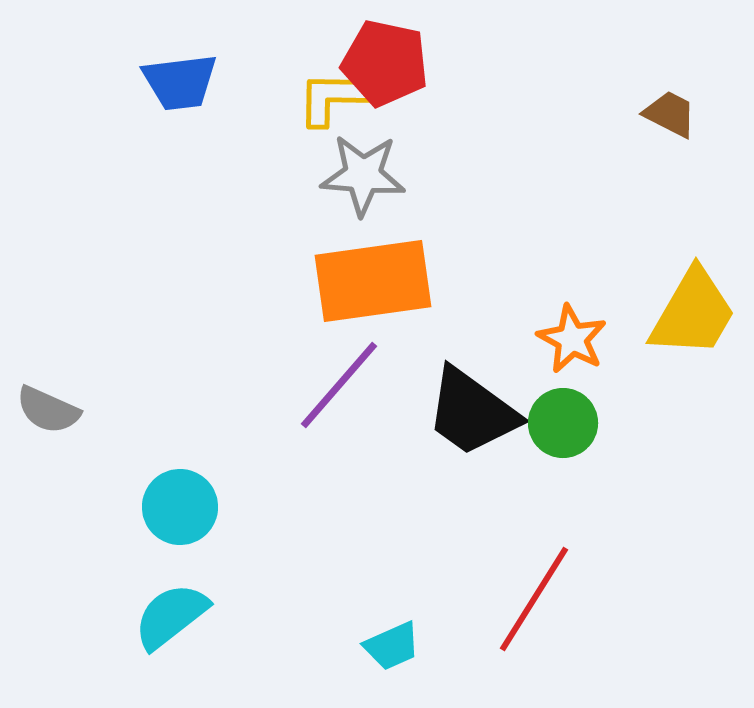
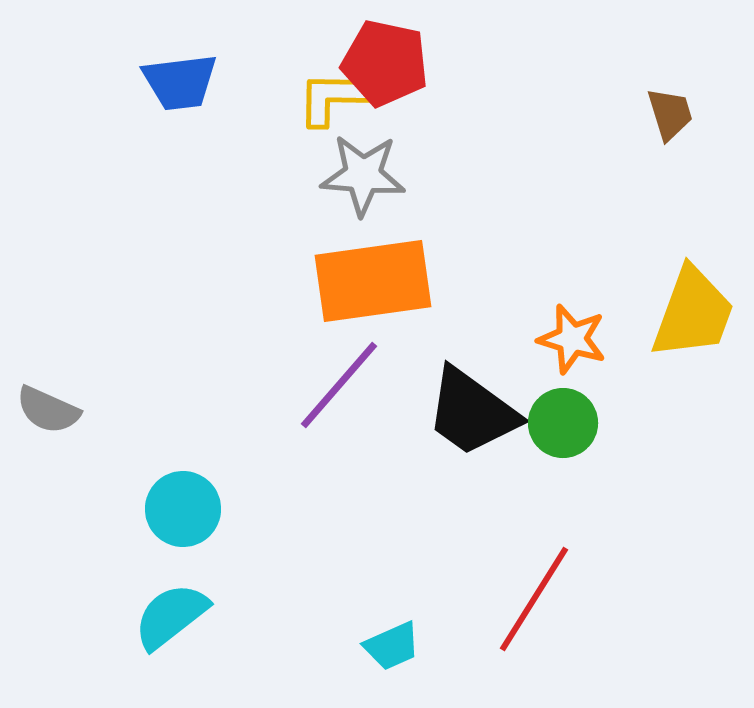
brown trapezoid: rotated 46 degrees clockwise
yellow trapezoid: rotated 10 degrees counterclockwise
orange star: rotated 12 degrees counterclockwise
cyan circle: moved 3 px right, 2 px down
